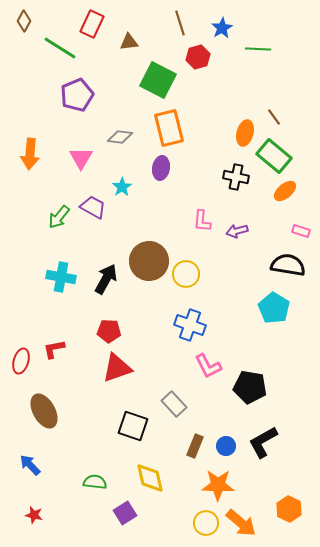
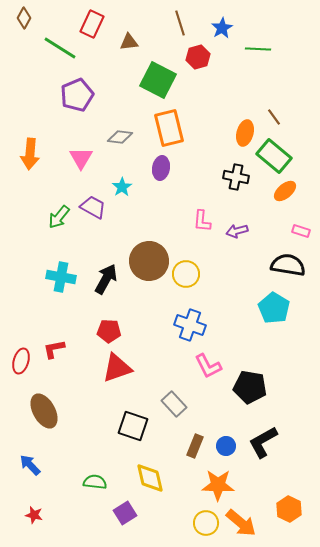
brown diamond at (24, 21): moved 3 px up
